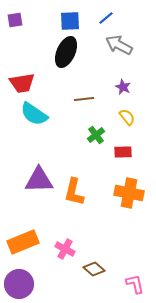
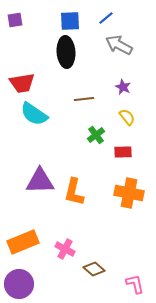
black ellipse: rotated 28 degrees counterclockwise
purple triangle: moved 1 px right, 1 px down
